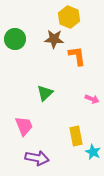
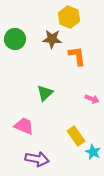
brown star: moved 2 px left
pink trapezoid: rotated 45 degrees counterclockwise
yellow rectangle: rotated 24 degrees counterclockwise
purple arrow: moved 1 px down
